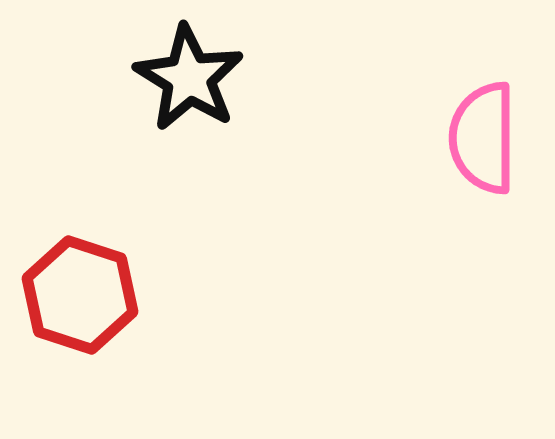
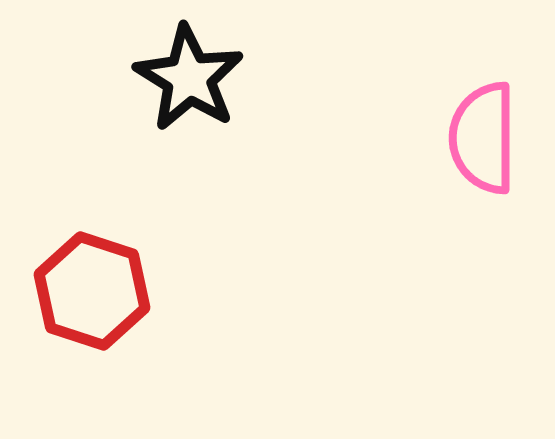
red hexagon: moved 12 px right, 4 px up
